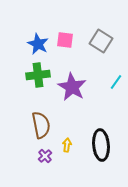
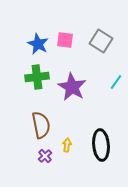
green cross: moved 1 px left, 2 px down
